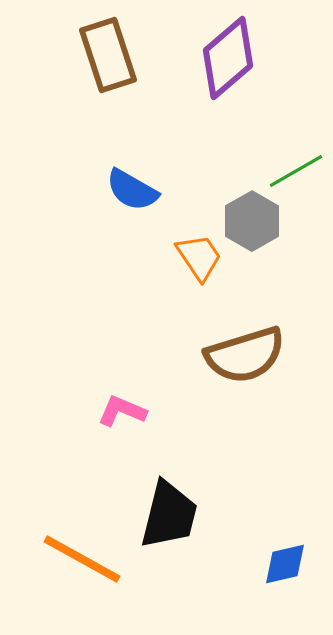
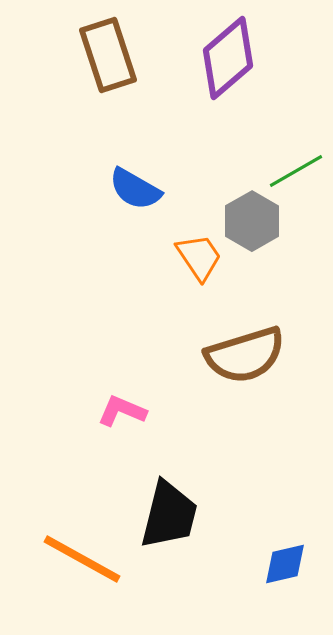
blue semicircle: moved 3 px right, 1 px up
